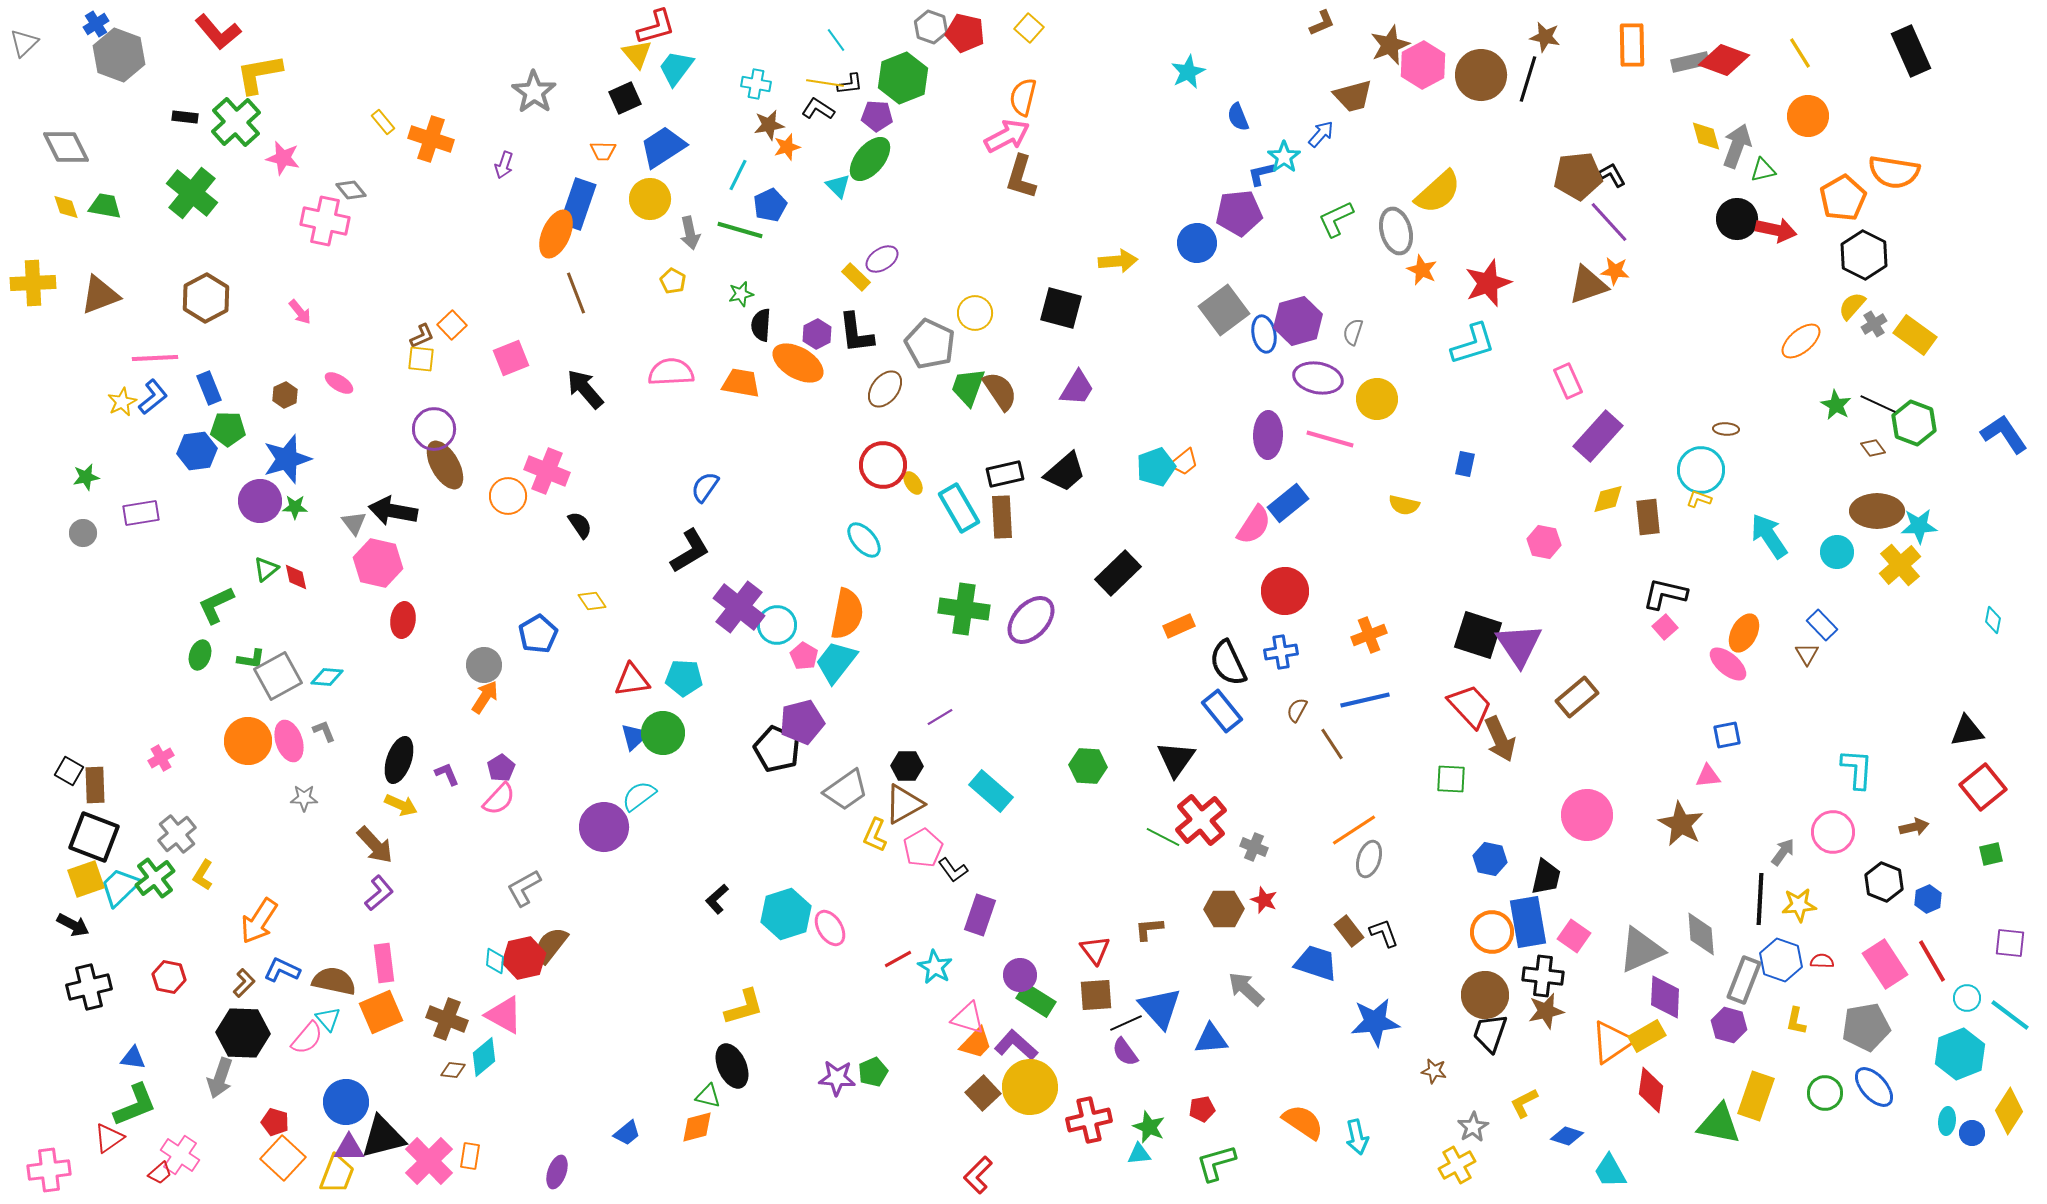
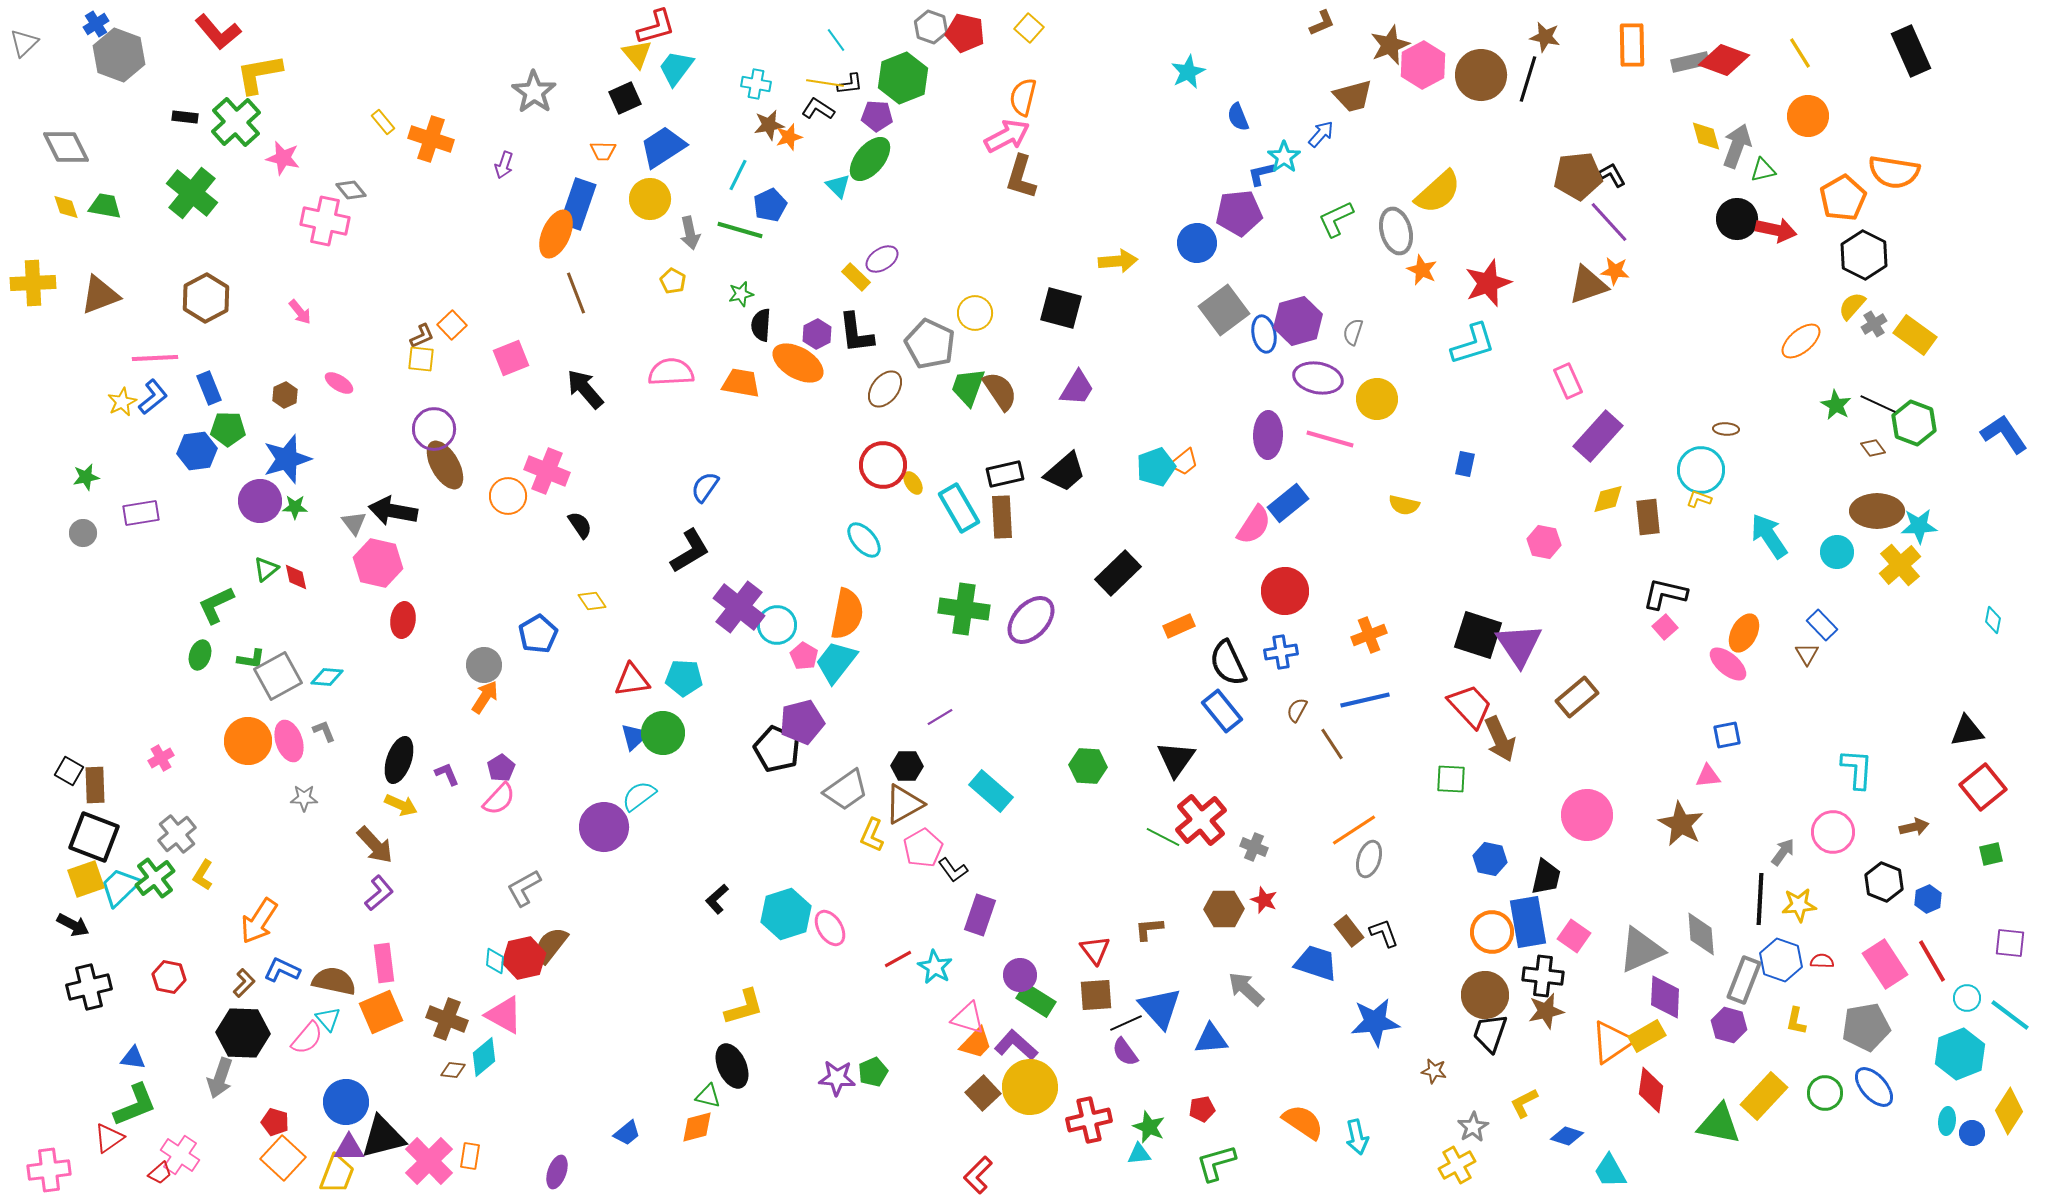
orange star at (787, 147): moved 2 px right, 10 px up
yellow L-shape at (875, 835): moved 3 px left
yellow rectangle at (1756, 1096): moved 8 px right; rotated 24 degrees clockwise
